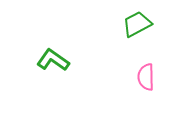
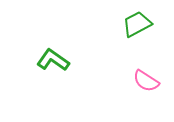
pink semicircle: moved 4 px down; rotated 56 degrees counterclockwise
